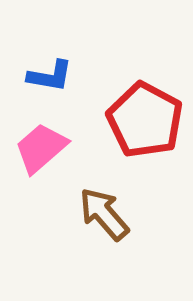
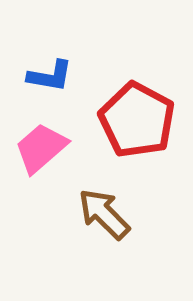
red pentagon: moved 8 px left
brown arrow: rotated 4 degrees counterclockwise
